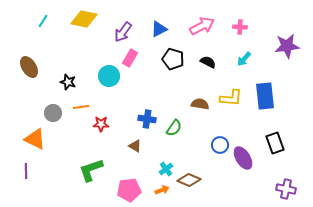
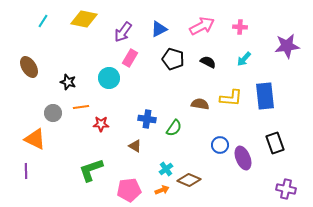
cyan circle: moved 2 px down
purple ellipse: rotated 10 degrees clockwise
